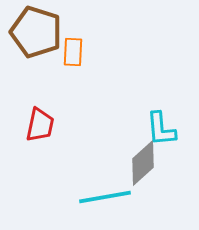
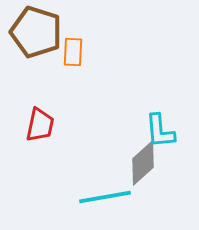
cyan L-shape: moved 1 px left, 2 px down
